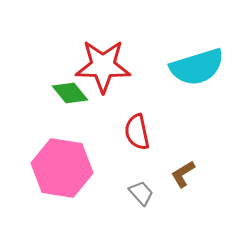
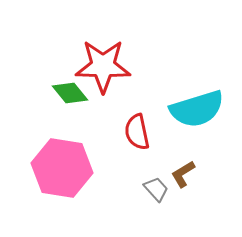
cyan semicircle: moved 42 px down
gray trapezoid: moved 15 px right, 4 px up
